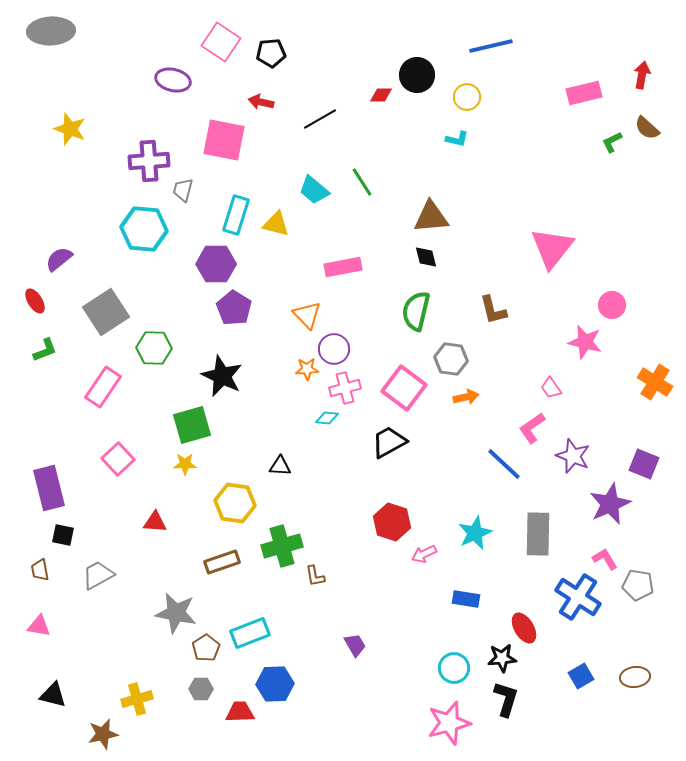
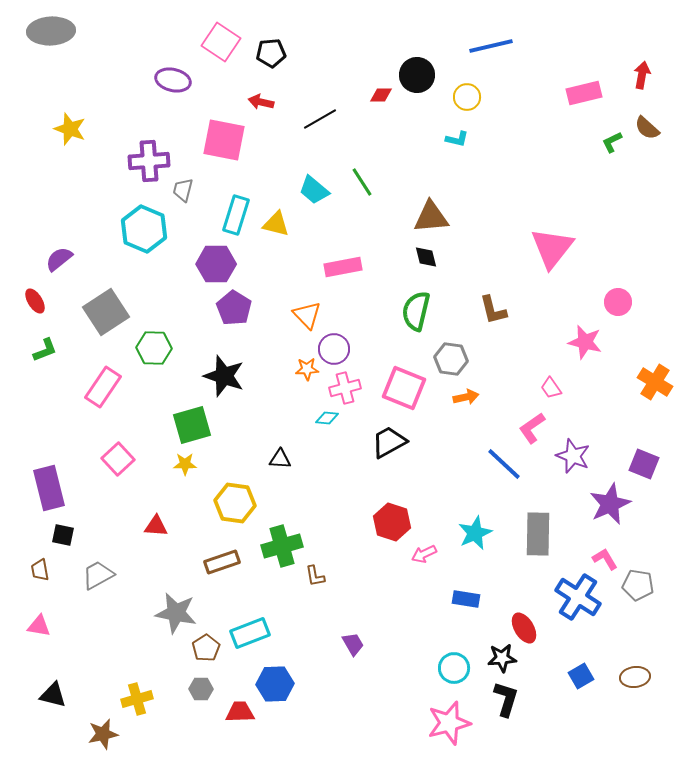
cyan hexagon at (144, 229): rotated 18 degrees clockwise
pink circle at (612, 305): moved 6 px right, 3 px up
black star at (222, 376): moved 2 px right; rotated 6 degrees counterclockwise
pink square at (404, 388): rotated 15 degrees counterclockwise
black triangle at (280, 466): moved 7 px up
red triangle at (155, 522): moved 1 px right, 4 px down
purple trapezoid at (355, 645): moved 2 px left, 1 px up
